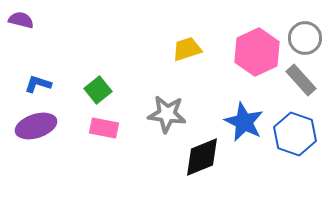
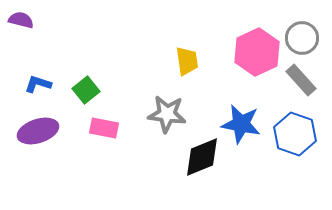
gray circle: moved 3 px left
yellow trapezoid: moved 12 px down; rotated 100 degrees clockwise
green square: moved 12 px left
blue star: moved 3 px left, 2 px down; rotated 15 degrees counterclockwise
purple ellipse: moved 2 px right, 5 px down
